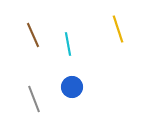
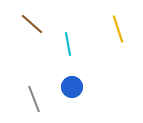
brown line: moved 1 px left, 11 px up; rotated 25 degrees counterclockwise
